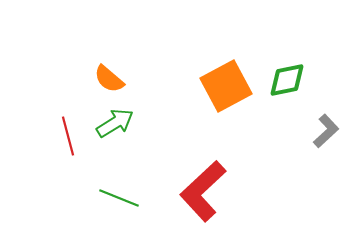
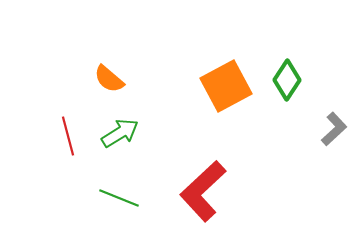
green diamond: rotated 45 degrees counterclockwise
green arrow: moved 5 px right, 10 px down
gray L-shape: moved 8 px right, 2 px up
